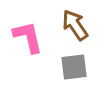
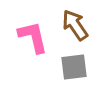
pink L-shape: moved 5 px right
